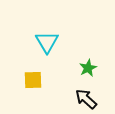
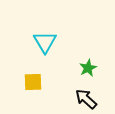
cyan triangle: moved 2 px left
yellow square: moved 2 px down
